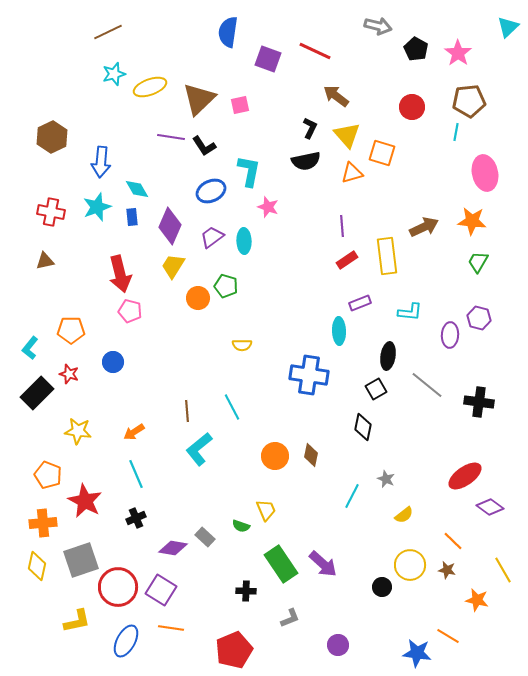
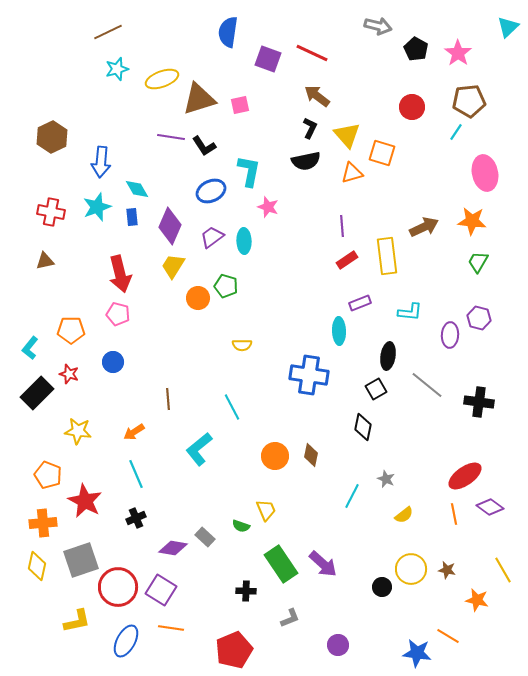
red line at (315, 51): moved 3 px left, 2 px down
cyan star at (114, 74): moved 3 px right, 5 px up
yellow ellipse at (150, 87): moved 12 px right, 8 px up
brown arrow at (336, 96): moved 19 px left
brown triangle at (199, 99): rotated 27 degrees clockwise
cyan line at (456, 132): rotated 24 degrees clockwise
pink pentagon at (130, 311): moved 12 px left, 3 px down
brown line at (187, 411): moved 19 px left, 12 px up
orange line at (453, 541): moved 1 px right, 27 px up; rotated 35 degrees clockwise
yellow circle at (410, 565): moved 1 px right, 4 px down
